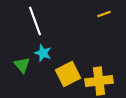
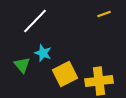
white line: rotated 64 degrees clockwise
yellow square: moved 3 px left
